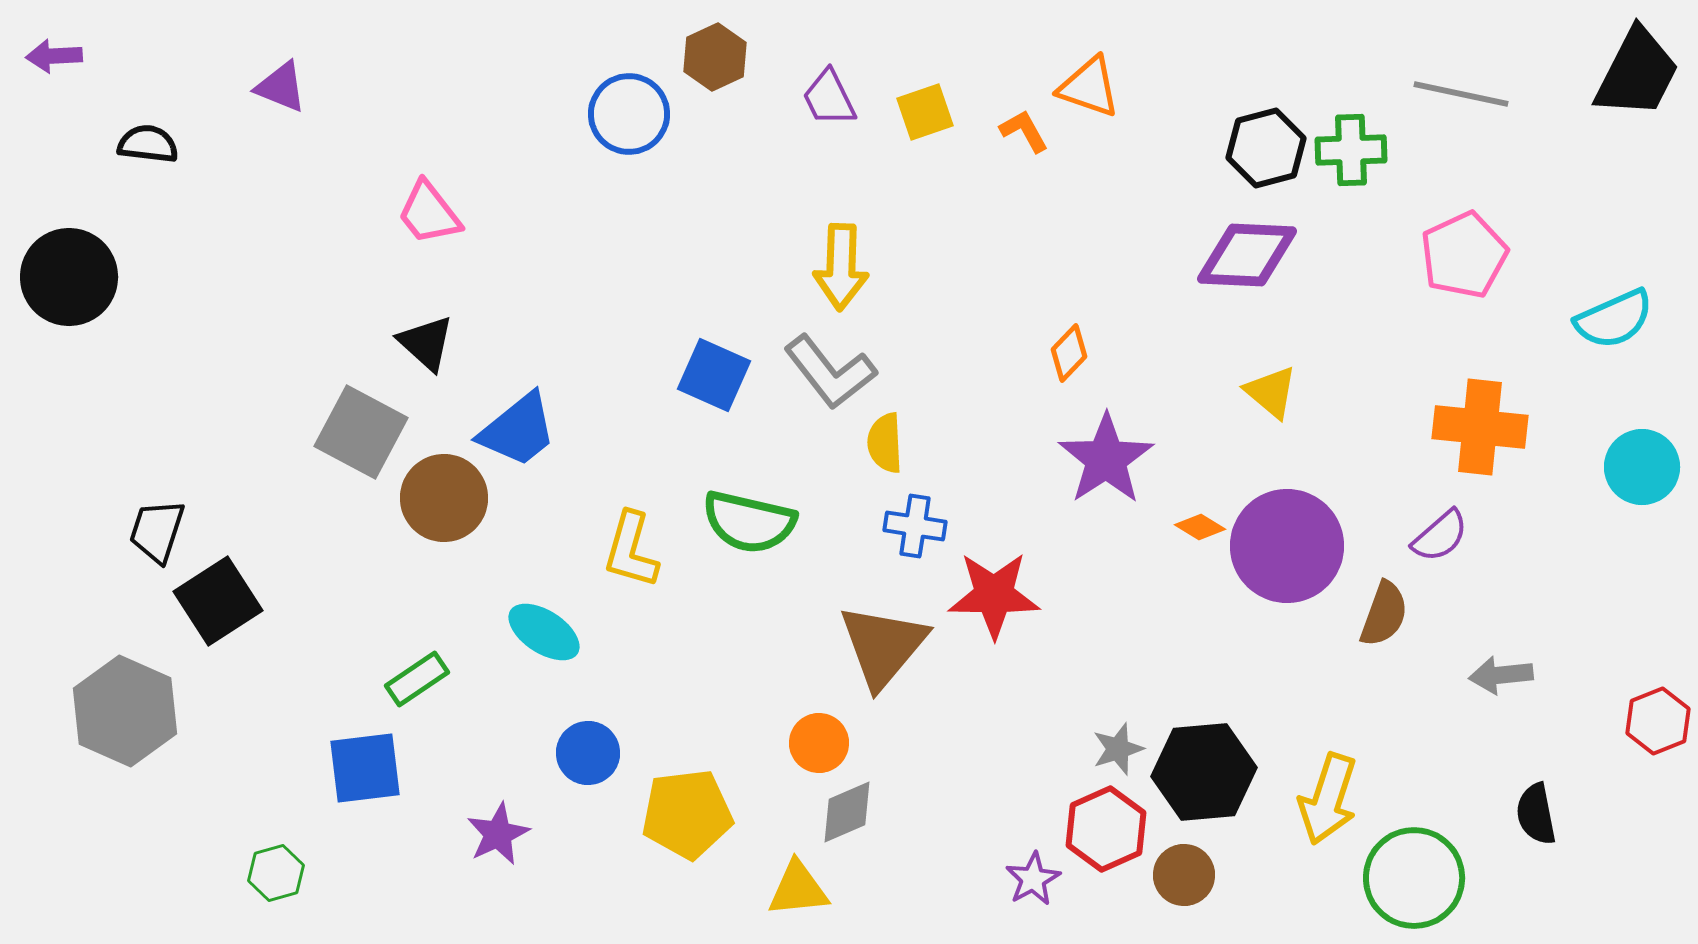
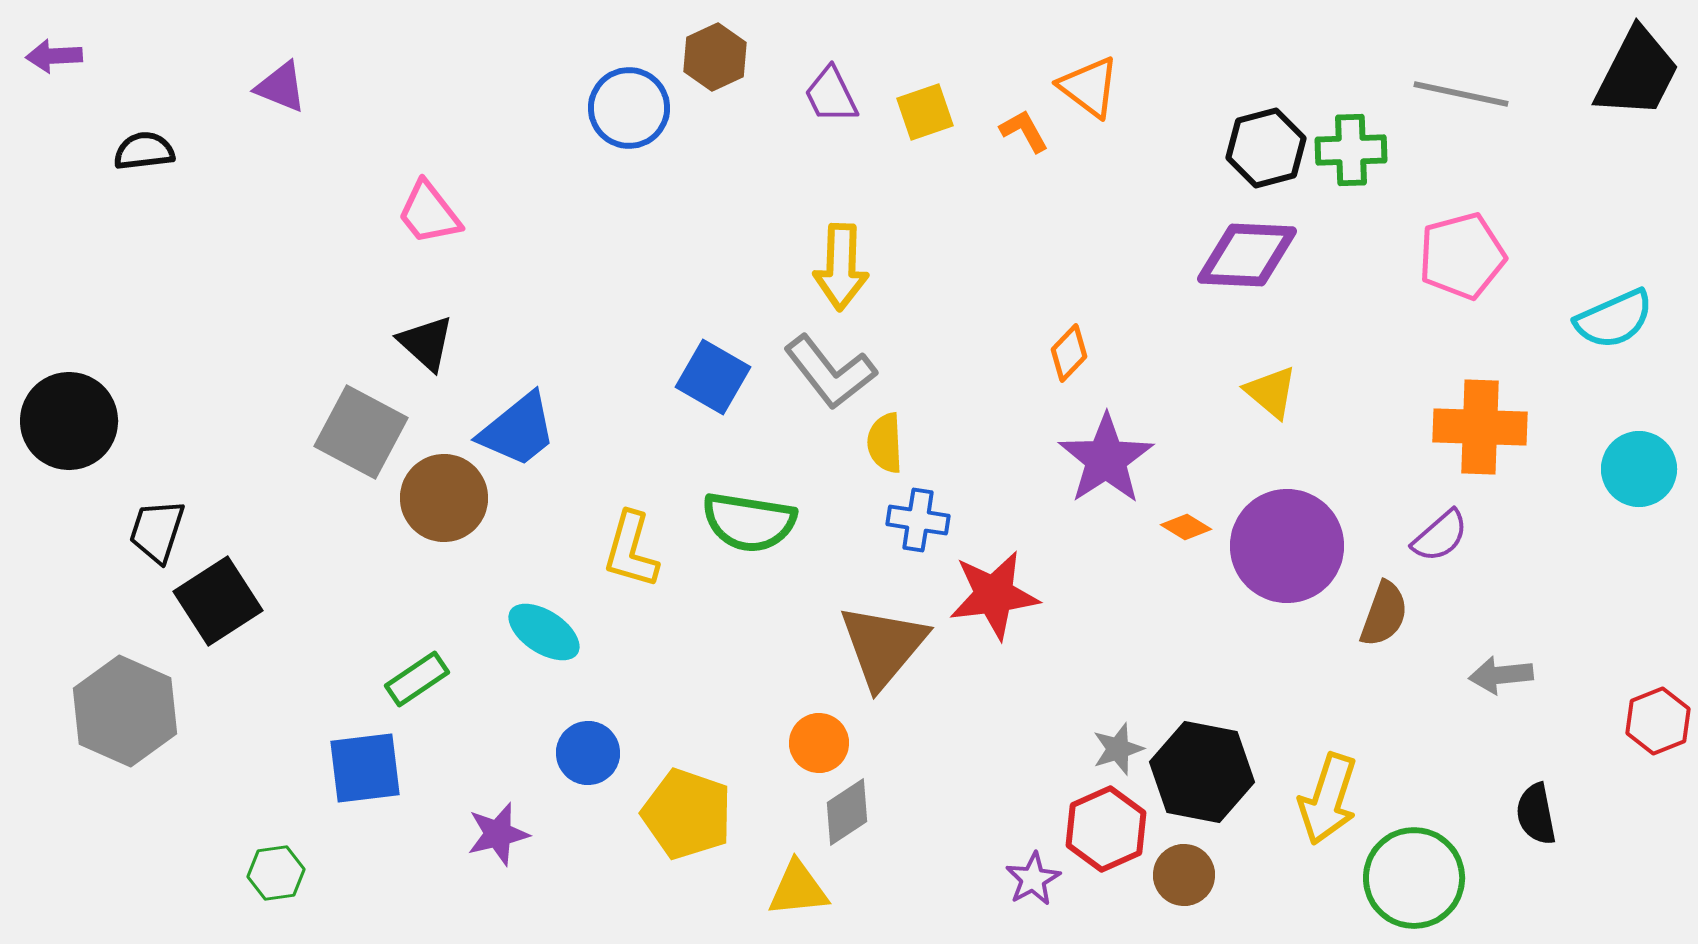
orange triangle at (1089, 87): rotated 18 degrees clockwise
purple trapezoid at (829, 98): moved 2 px right, 3 px up
blue circle at (629, 114): moved 6 px up
black semicircle at (148, 144): moved 4 px left, 7 px down; rotated 14 degrees counterclockwise
pink pentagon at (1464, 255): moved 2 px left, 1 px down; rotated 10 degrees clockwise
black circle at (69, 277): moved 144 px down
blue square at (714, 375): moved 1 px left, 2 px down; rotated 6 degrees clockwise
orange cross at (1480, 427): rotated 4 degrees counterclockwise
cyan circle at (1642, 467): moved 3 px left, 2 px down
green semicircle at (749, 522): rotated 4 degrees counterclockwise
blue cross at (915, 526): moved 3 px right, 6 px up
orange diamond at (1200, 527): moved 14 px left
red star at (994, 595): rotated 8 degrees counterclockwise
black hexagon at (1204, 772): moved 2 px left; rotated 16 degrees clockwise
gray diamond at (847, 812): rotated 10 degrees counterclockwise
yellow pentagon at (687, 814): rotated 26 degrees clockwise
purple star at (498, 834): rotated 12 degrees clockwise
green hexagon at (276, 873): rotated 8 degrees clockwise
